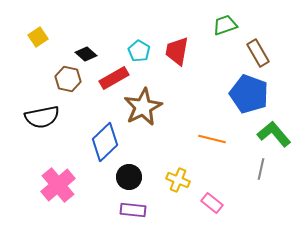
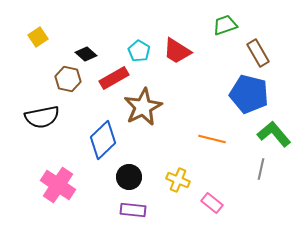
red trapezoid: rotated 68 degrees counterclockwise
blue pentagon: rotated 6 degrees counterclockwise
blue diamond: moved 2 px left, 2 px up
pink cross: rotated 16 degrees counterclockwise
